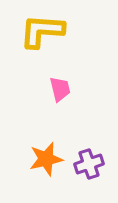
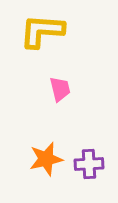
purple cross: rotated 16 degrees clockwise
